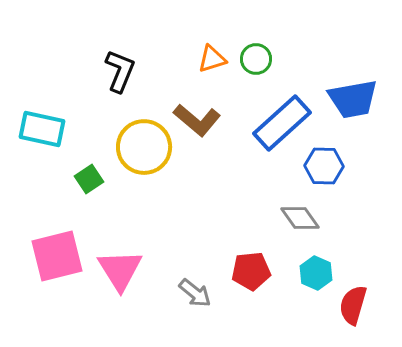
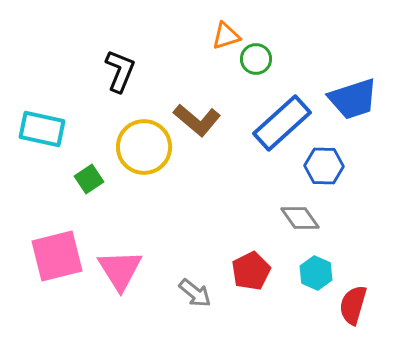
orange triangle: moved 14 px right, 23 px up
blue trapezoid: rotated 8 degrees counterclockwise
red pentagon: rotated 21 degrees counterclockwise
